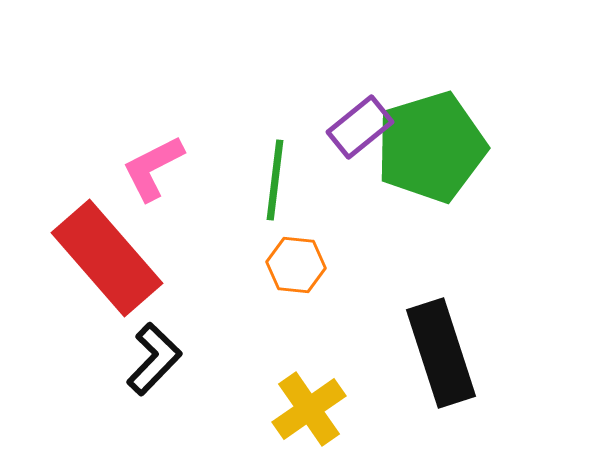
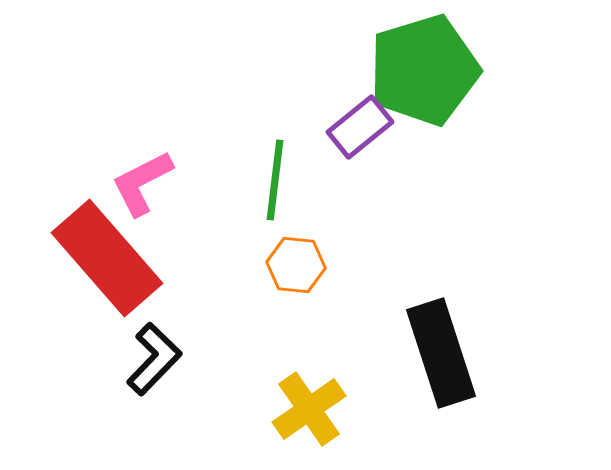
green pentagon: moved 7 px left, 77 px up
pink L-shape: moved 11 px left, 15 px down
